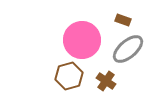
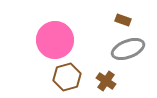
pink circle: moved 27 px left
gray ellipse: rotated 20 degrees clockwise
brown hexagon: moved 2 px left, 1 px down
